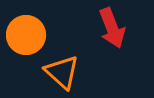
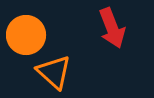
orange triangle: moved 8 px left
